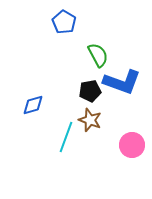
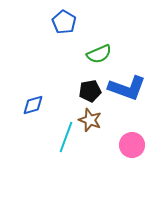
green semicircle: moved 1 px right, 1 px up; rotated 95 degrees clockwise
blue L-shape: moved 5 px right, 6 px down
